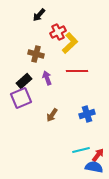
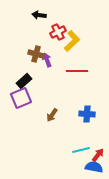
black arrow: rotated 56 degrees clockwise
yellow L-shape: moved 2 px right, 2 px up
purple arrow: moved 18 px up
blue cross: rotated 21 degrees clockwise
